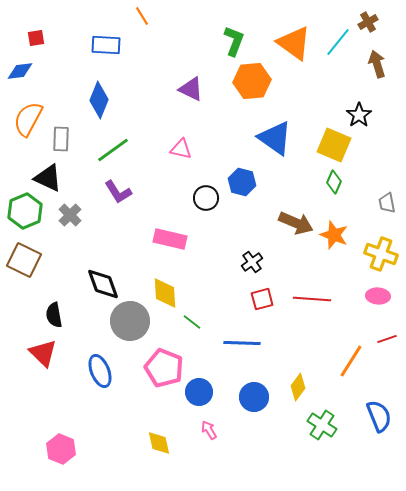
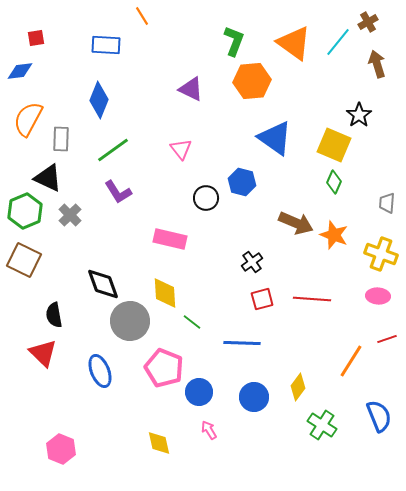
pink triangle at (181, 149): rotated 40 degrees clockwise
gray trapezoid at (387, 203): rotated 15 degrees clockwise
